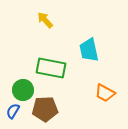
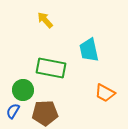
brown pentagon: moved 4 px down
